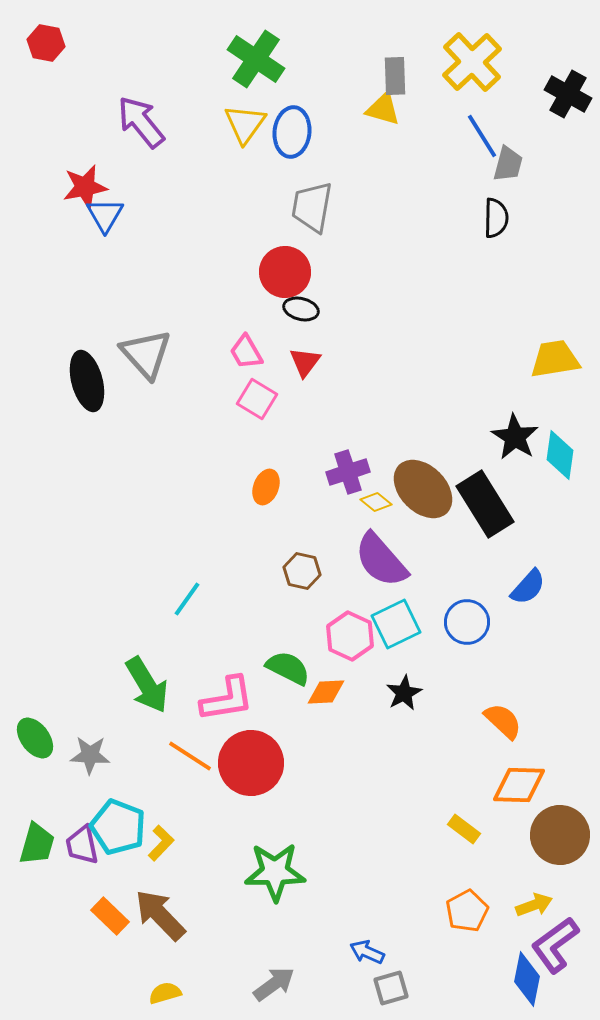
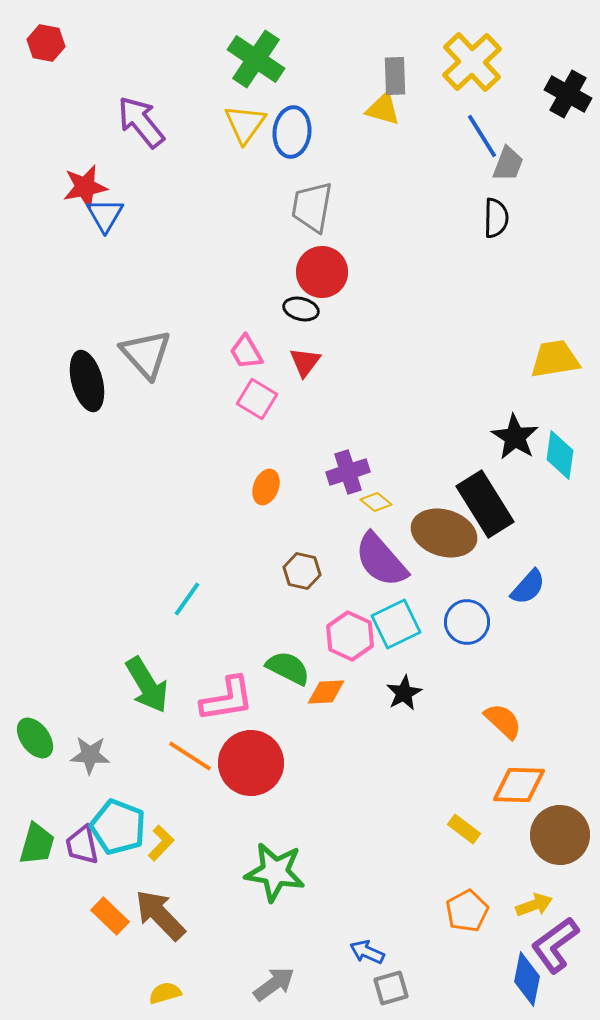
gray trapezoid at (508, 164): rotated 6 degrees clockwise
red circle at (285, 272): moved 37 px right
brown ellipse at (423, 489): moved 21 px right, 44 px down; rotated 28 degrees counterclockwise
green star at (275, 872): rotated 10 degrees clockwise
